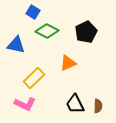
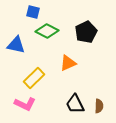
blue square: rotated 16 degrees counterclockwise
brown semicircle: moved 1 px right
